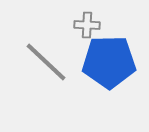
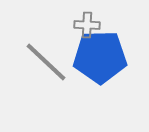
blue pentagon: moved 9 px left, 5 px up
